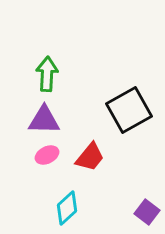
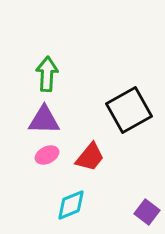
cyan diamond: moved 4 px right, 3 px up; rotated 20 degrees clockwise
